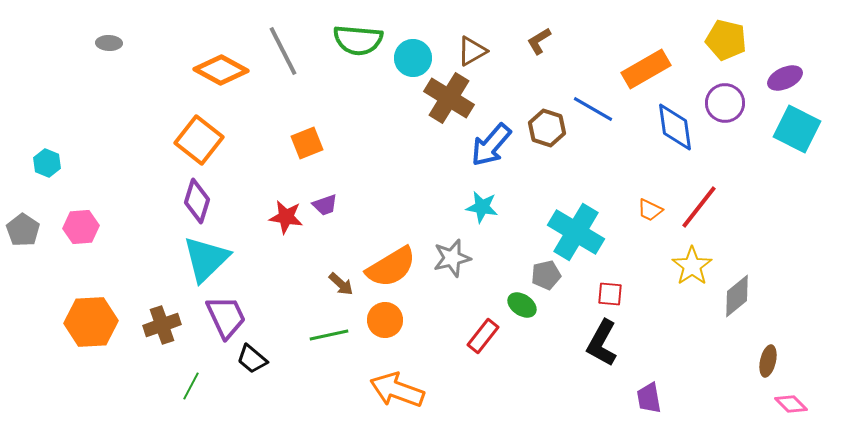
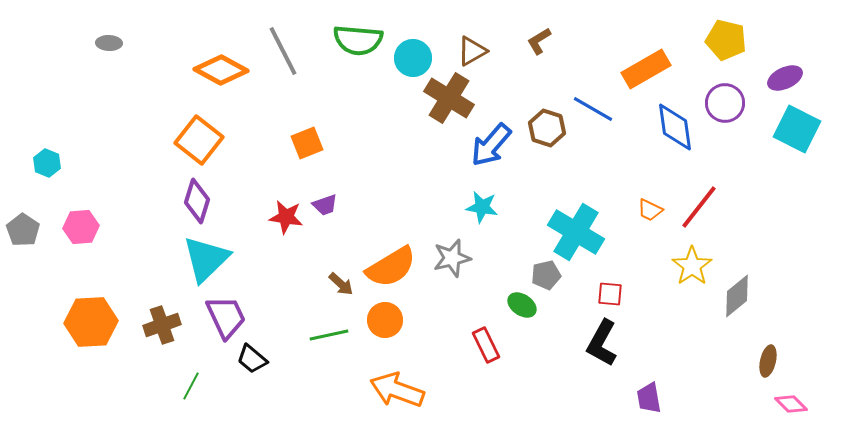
red rectangle at (483, 336): moved 3 px right, 9 px down; rotated 64 degrees counterclockwise
